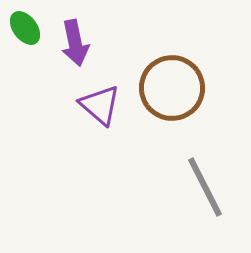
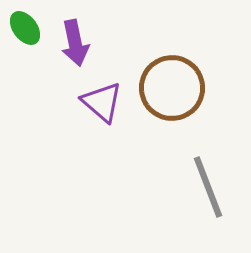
purple triangle: moved 2 px right, 3 px up
gray line: moved 3 px right; rotated 6 degrees clockwise
